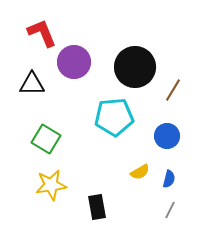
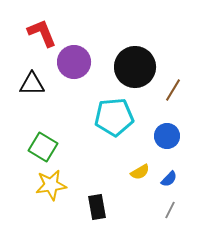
green square: moved 3 px left, 8 px down
blue semicircle: rotated 30 degrees clockwise
